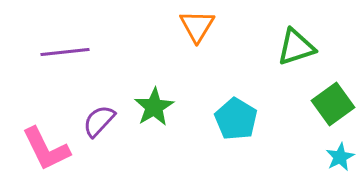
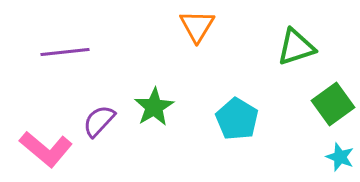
cyan pentagon: moved 1 px right
pink L-shape: rotated 24 degrees counterclockwise
cyan star: rotated 24 degrees counterclockwise
